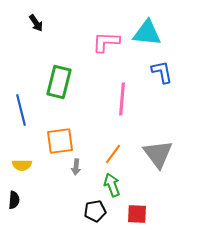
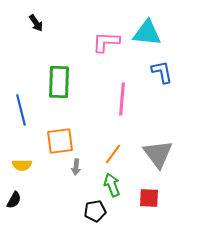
green rectangle: rotated 12 degrees counterclockwise
black semicircle: rotated 24 degrees clockwise
red square: moved 12 px right, 16 px up
